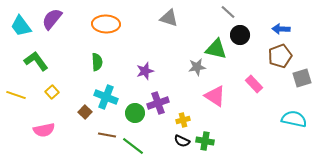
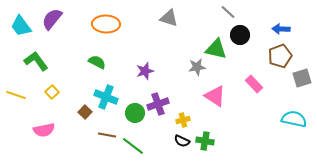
green semicircle: rotated 60 degrees counterclockwise
purple cross: moved 1 px down
